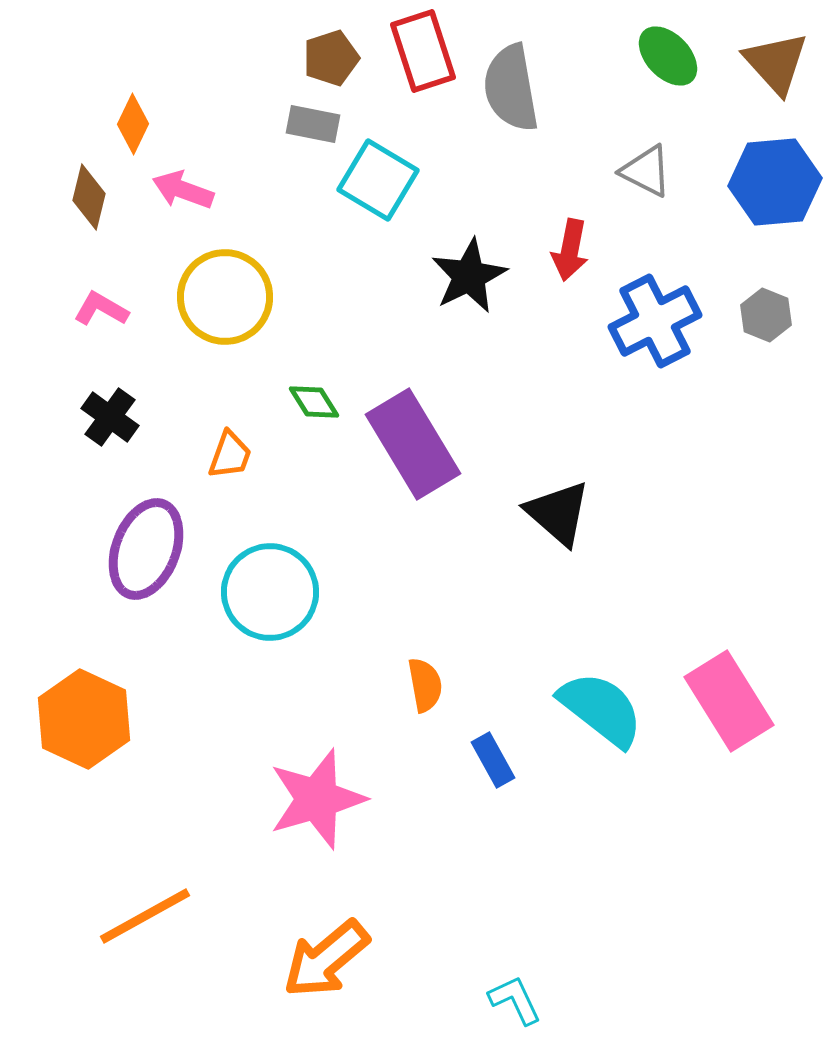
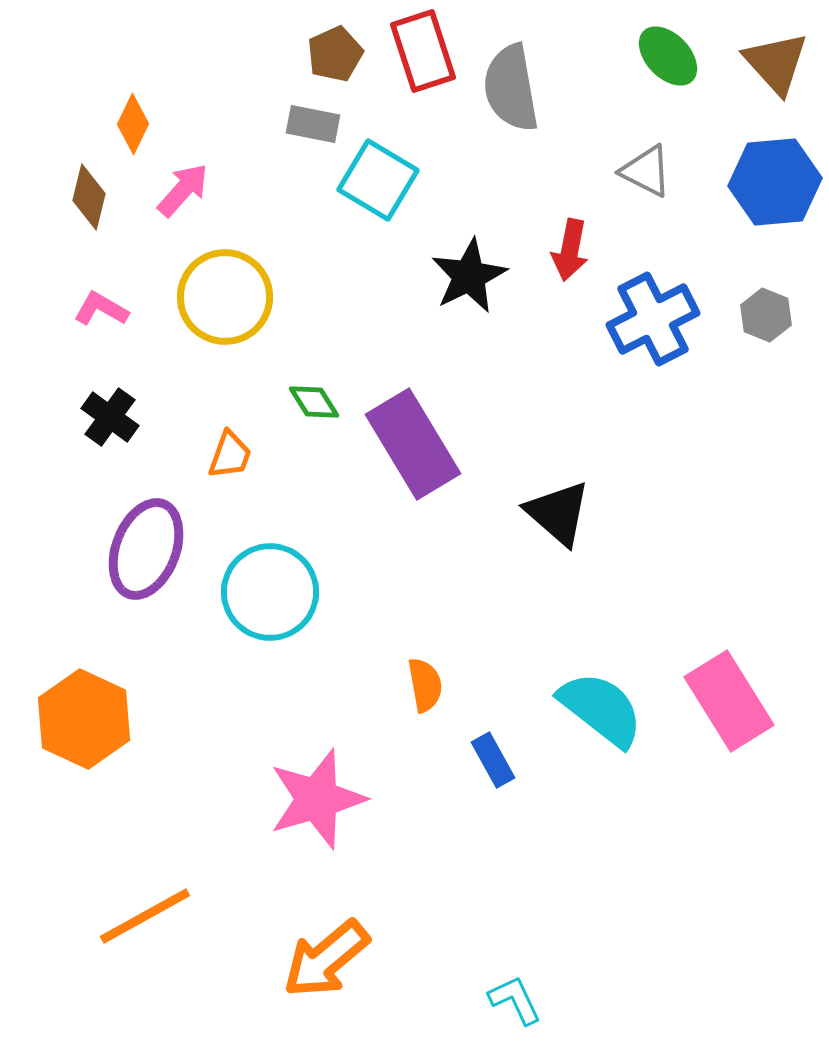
brown pentagon: moved 4 px right, 4 px up; rotated 6 degrees counterclockwise
pink arrow: rotated 112 degrees clockwise
blue cross: moved 2 px left, 2 px up
